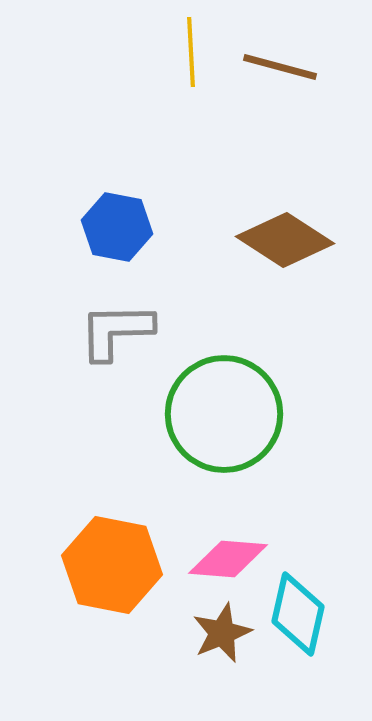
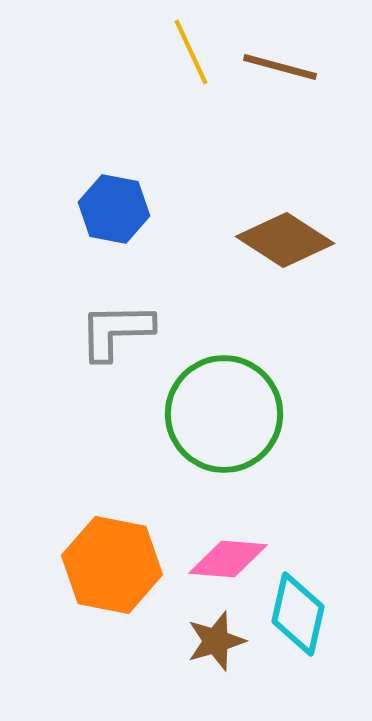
yellow line: rotated 22 degrees counterclockwise
blue hexagon: moved 3 px left, 18 px up
brown star: moved 6 px left, 8 px down; rotated 6 degrees clockwise
